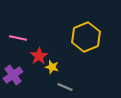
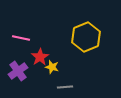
pink line: moved 3 px right
red star: moved 1 px right, 1 px down
purple cross: moved 5 px right, 4 px up
gray line: rotated 28 degrees counterclockwise
